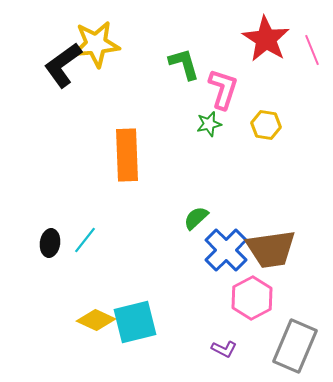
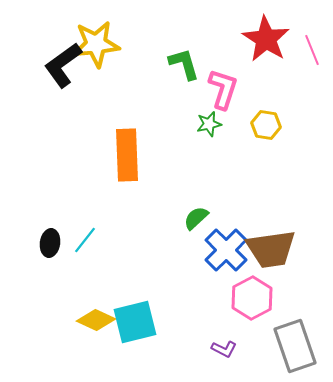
gray rectangle: rotated 42 degrees counterclockwise
